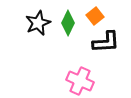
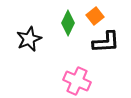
black star: moved 9 px left, 16 px down
pink cross: moved 3 px left
